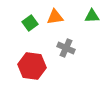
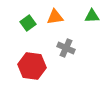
green square: moved 2 px left
